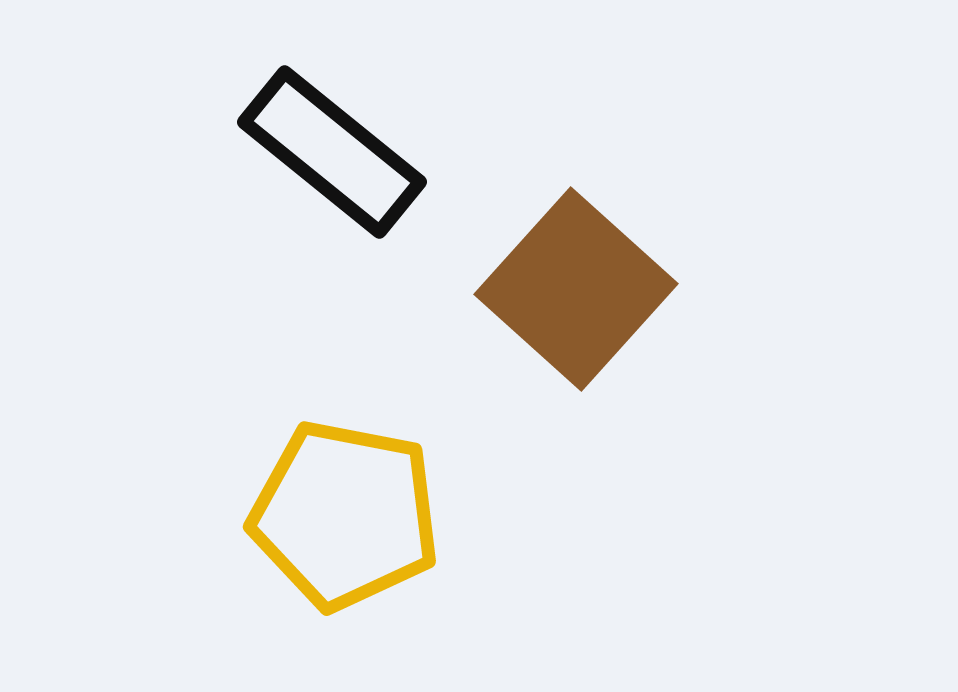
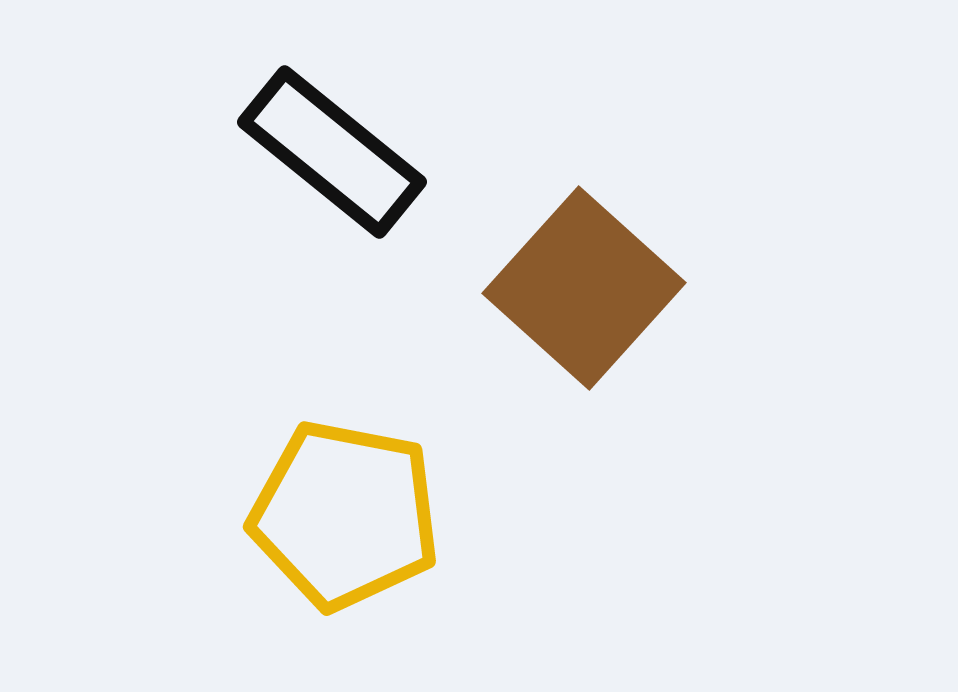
brown square: moved 8 px right, 1 px up
